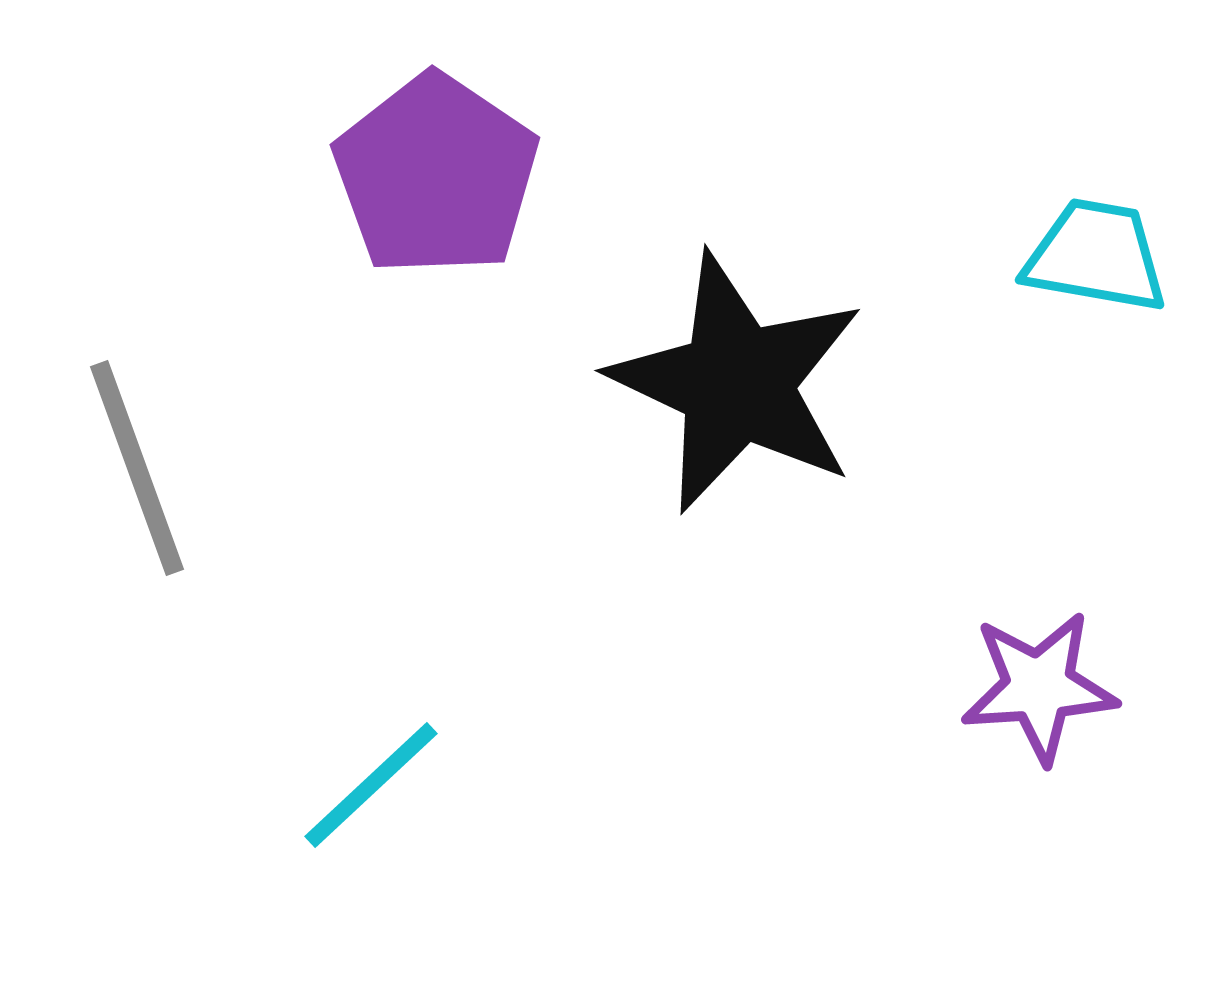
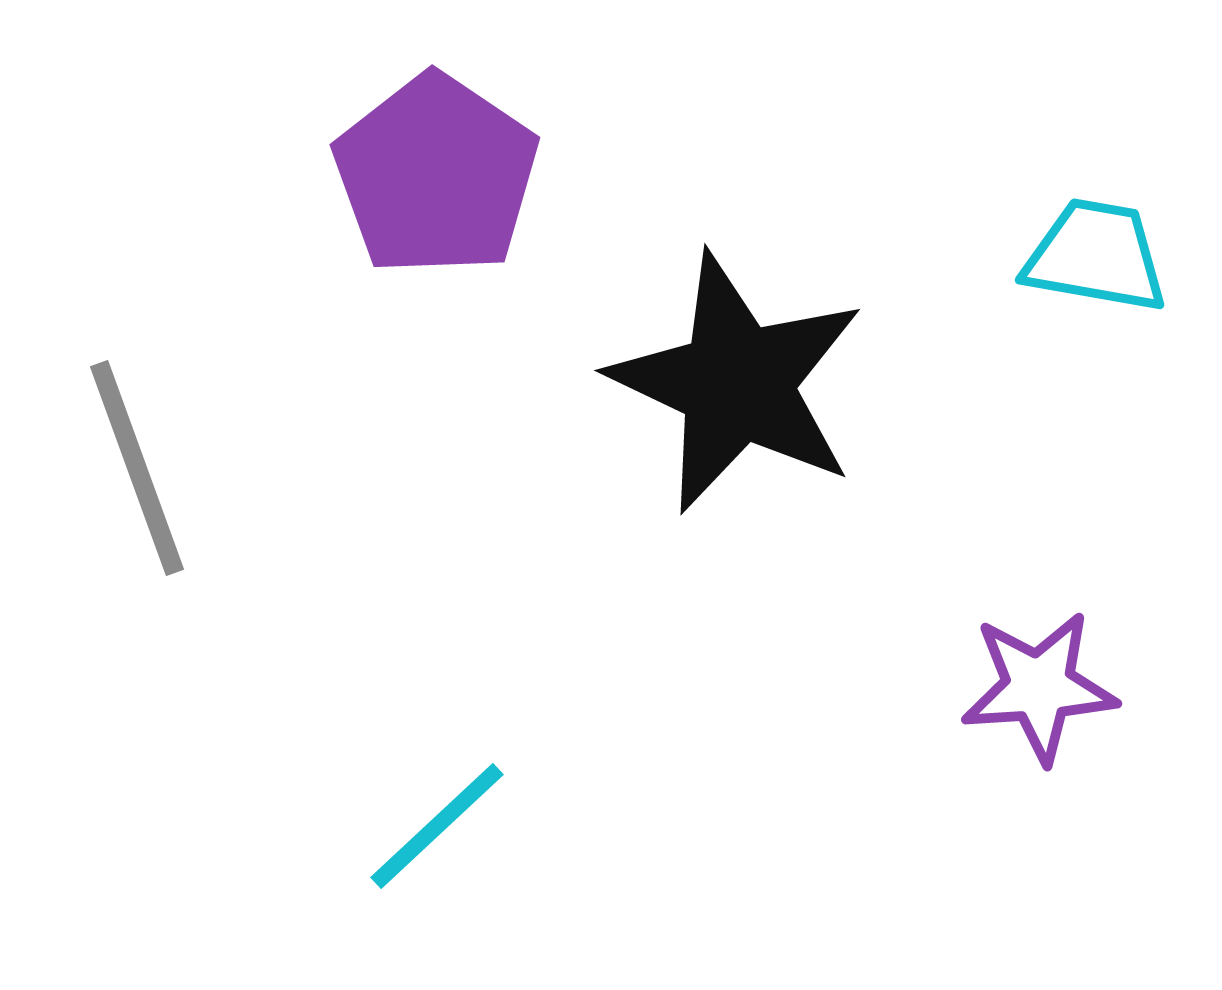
cyan line: moved 66 px right, 41 px down
